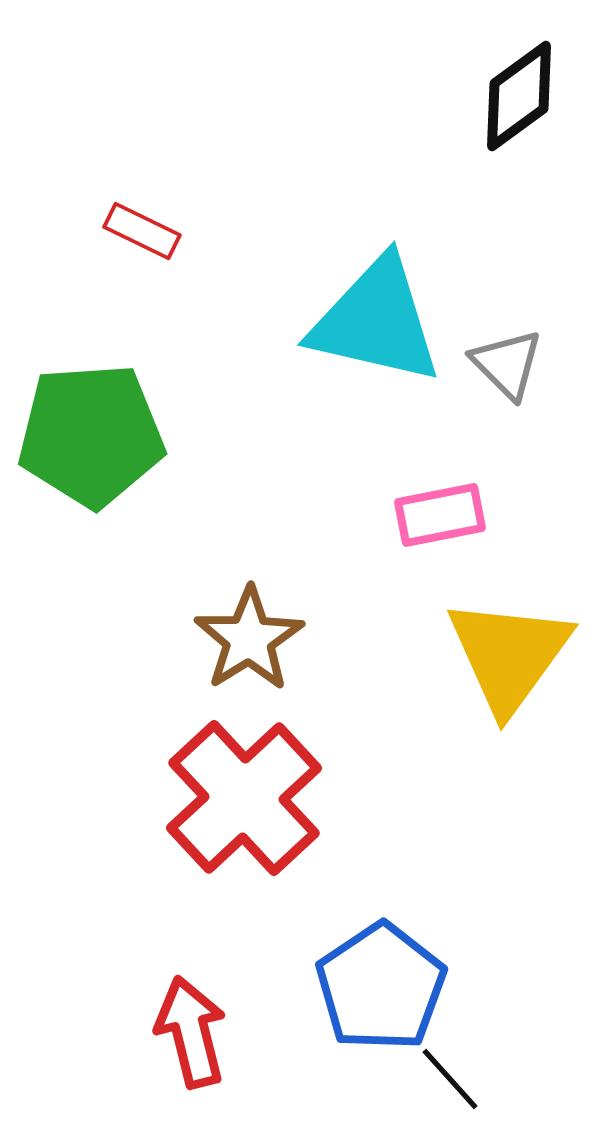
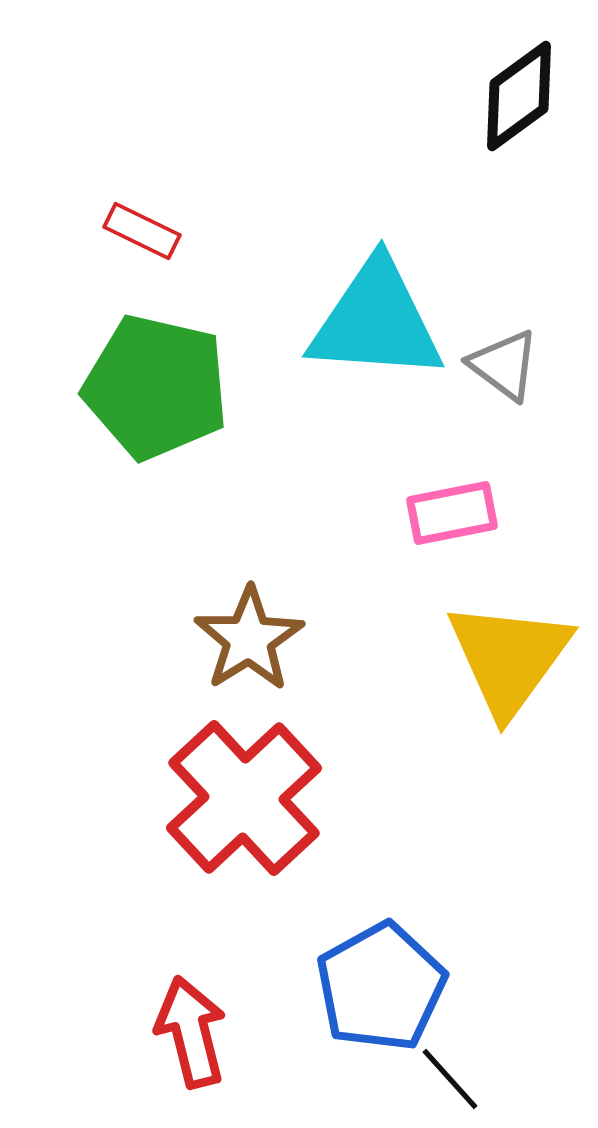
cyan triangle: rotated 9 degrees counterclockwise
gray triangle: moved 3 px left, 1 px down; rotated 8 degrees counterclockwise
green pentagon: moved 65 px right, 48 px up; rotated 17 degrees clockwise
pink rectangle: moved 12 px right, 2 px up
yellow triangle: moved 3 px down
blue pentagon: rotated 5 degrees clockwise
